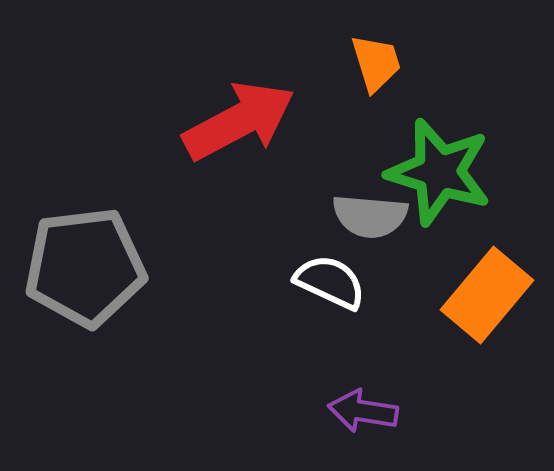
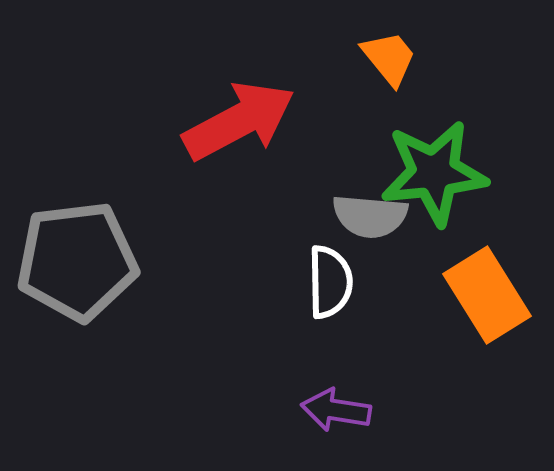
orange trapezoid: moved 13 px right, 5 px up; rotated 22 degrees counterclockwise
green star: moved 5 px left, 1 px down; rotated 23 degrees counterclockwise
gray pentagon: moved 8 px left, 6 px up
white semicircle: rotated 64 degrees clockwise
orange rectangle: rotated 72 degrees counterclockwise
purple arrow: moved 27 px left, 1 px up
